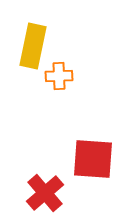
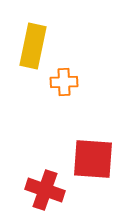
orange cross: moved 5 px right, 6 px down
red cross: moved 3 px up; rotated 30 degrees counterclockwise
